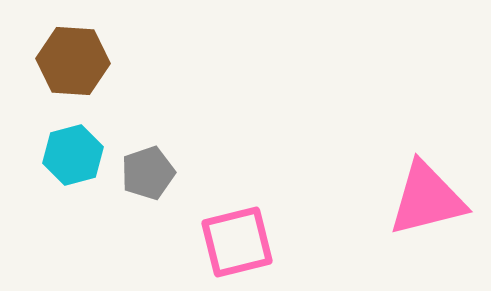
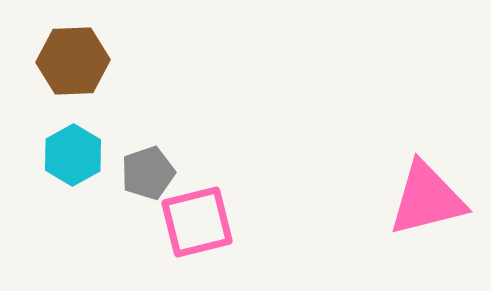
brown hexagon: rotated 6 degrees counterclockwise
cyan hexagon: rotated 14 degrees counterclockwise
pink square: moved 40 px left, 20 px up
